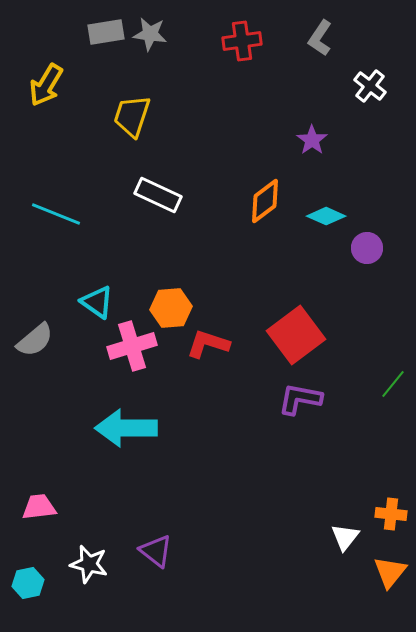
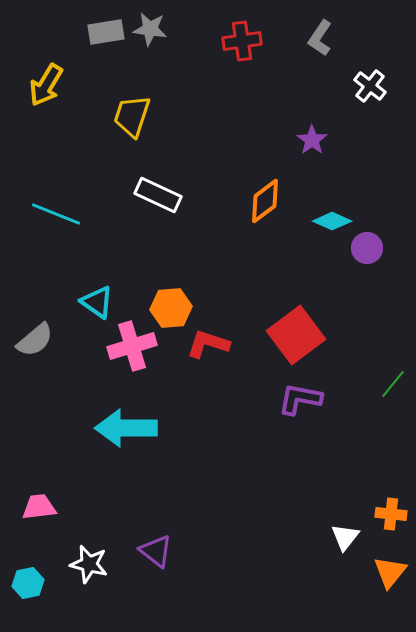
gray star: moved 5 px up
cyan diamond: moved 6 px right, 5 px down
